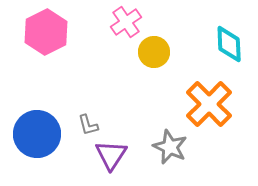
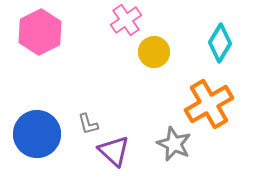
pink cross: moved 2 px up
pink hexagon: moved 6 px left
cyan diamond: moved 9 px left, 1 px up; rotated 33 degrees clockwise
orange cross: rotated 15 degrees clockwise
gray L-shape: moved 1 px up
gray star: moved 4 px right, 3 px up
purple triangle: moved 3 px right, 4 px up; rotated 20 degrees counterclockwise
